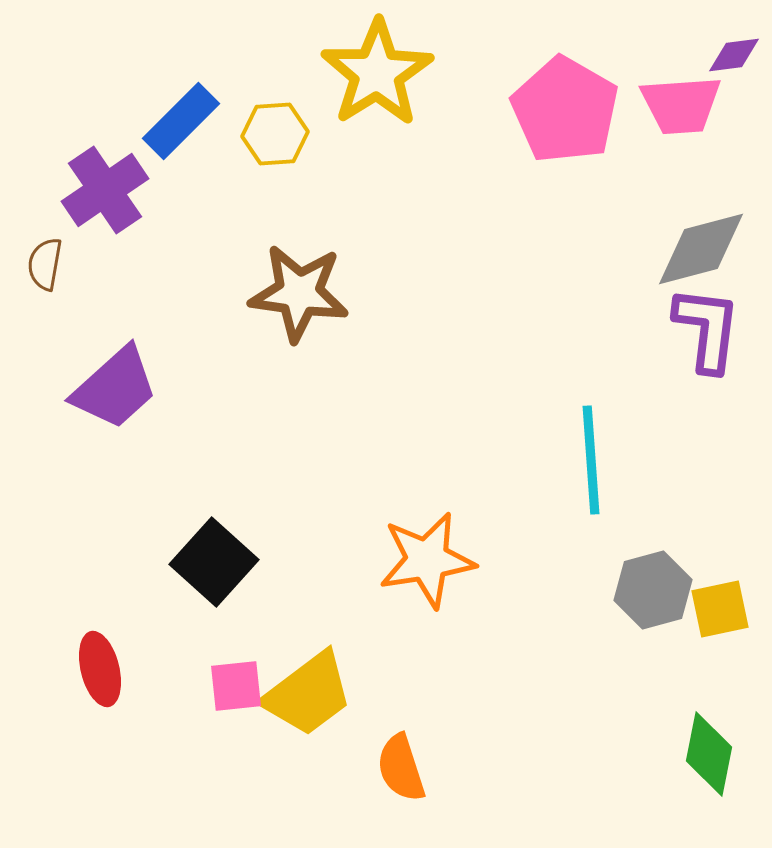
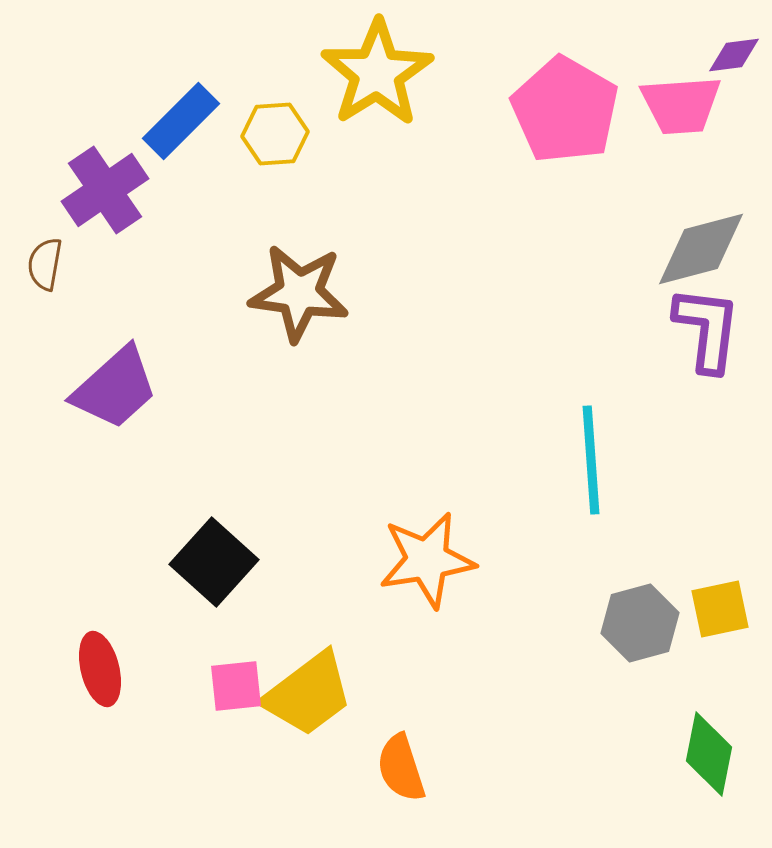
gray hexagon: moved 13 px left, 33 px down
